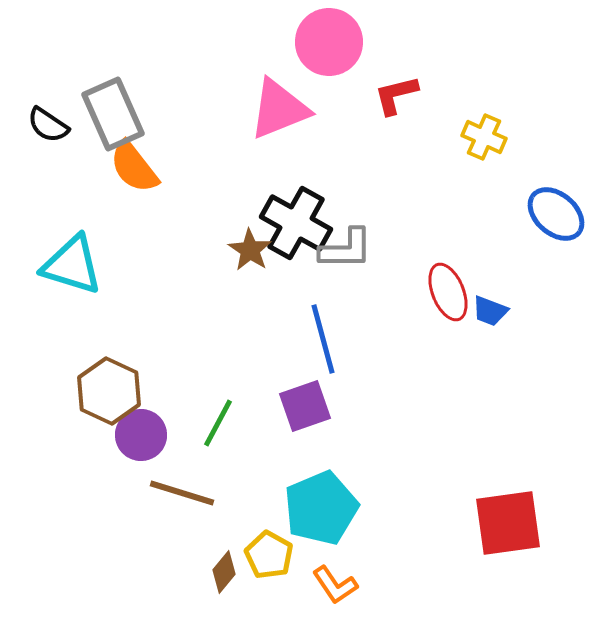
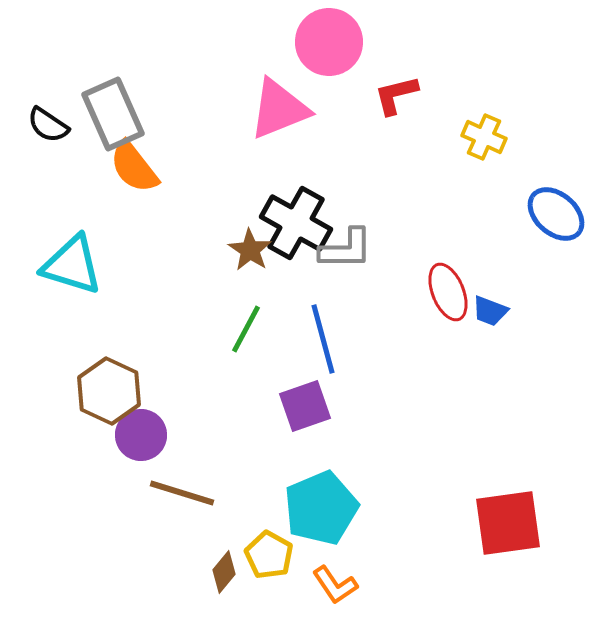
green line: moved 28 px right, 94 px up
